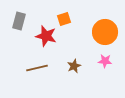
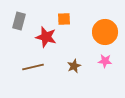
orange square: rotated 16 degrees clockwise
red star: moved 1 px down
brown line: moved 4 px left, 1 px up
